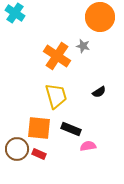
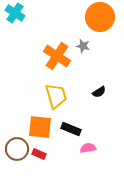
orange square: moved 1 px right, 1 px up
pink semicircle: moved 2 px down
